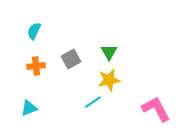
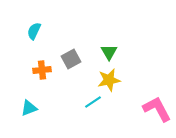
orange cross: moved 6 px right, 4 px down
pink L-shape: moved 1 px right
